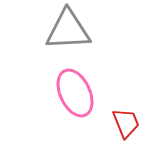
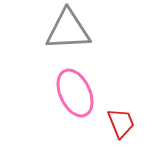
red trapezoid: moved 5 px left
